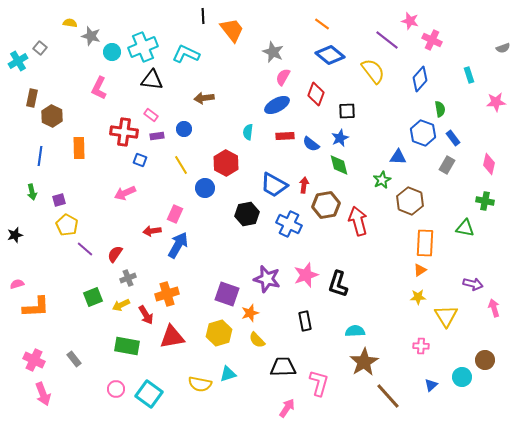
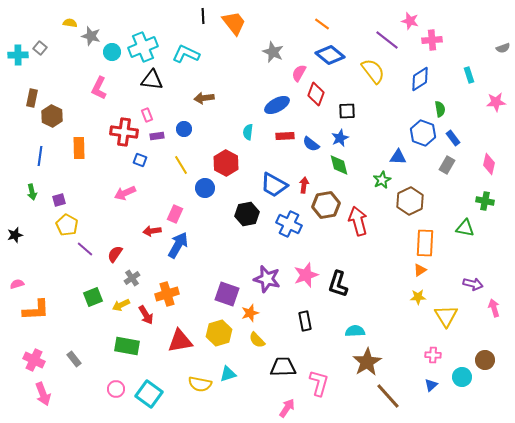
orange trapezoid at (232, 30): moved 2 px right, 7 px up
pink cross at (432, 40): rotated 30 degrees counterclockwise
cyan cross at (18, 61): moved 6 px up; rotated 30 degrees clockwise
pink semicircle at (283, 77): moved 16 px right, 4 px up
blue diamond at (420, 79): rotated 15 degrees clockwise
pink rectangle at (151, 115): moved 4 px left; rotated 32 degrees clockwise
brown hexagon at (410, 201): rotated 12 degrees clockwise
gray cross at (128, 278): moved 4 px right; rotated 14 degrees counterclockwise
orange L-shape at (36, 307): moved 3 px down
red triangle at (172, 337): moved 8 px right, 4 px down
pink cross at (421, 346): moved 12 px right, 9 px down
brown star at (364, 362): moved 3 px right
